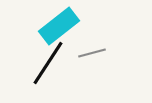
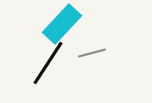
cyan rectangle: moved 3 px right, 2 px up; rotated 9 degrees counterclockwise
